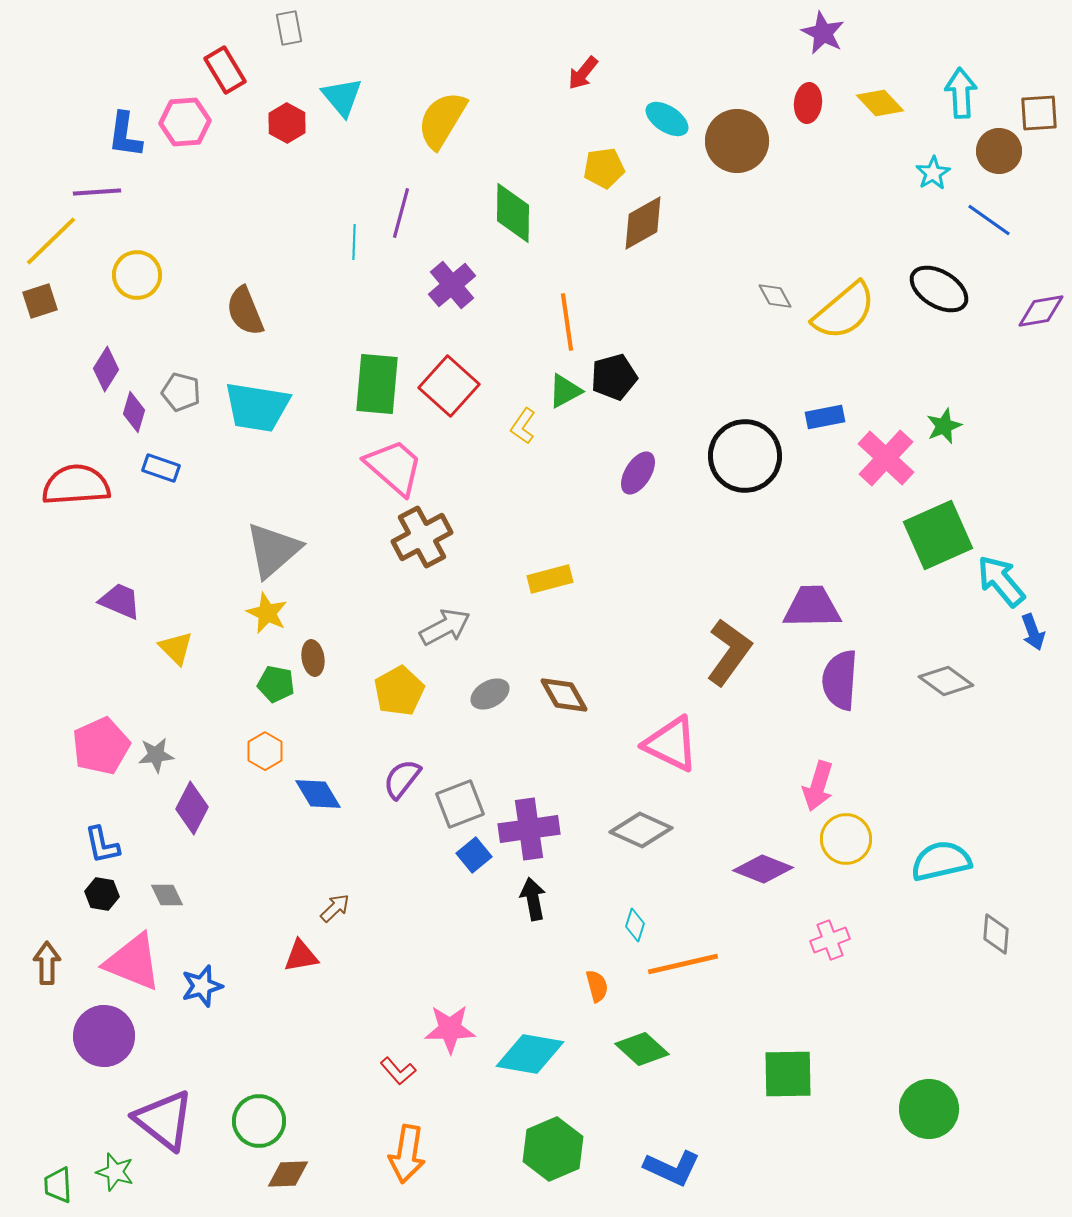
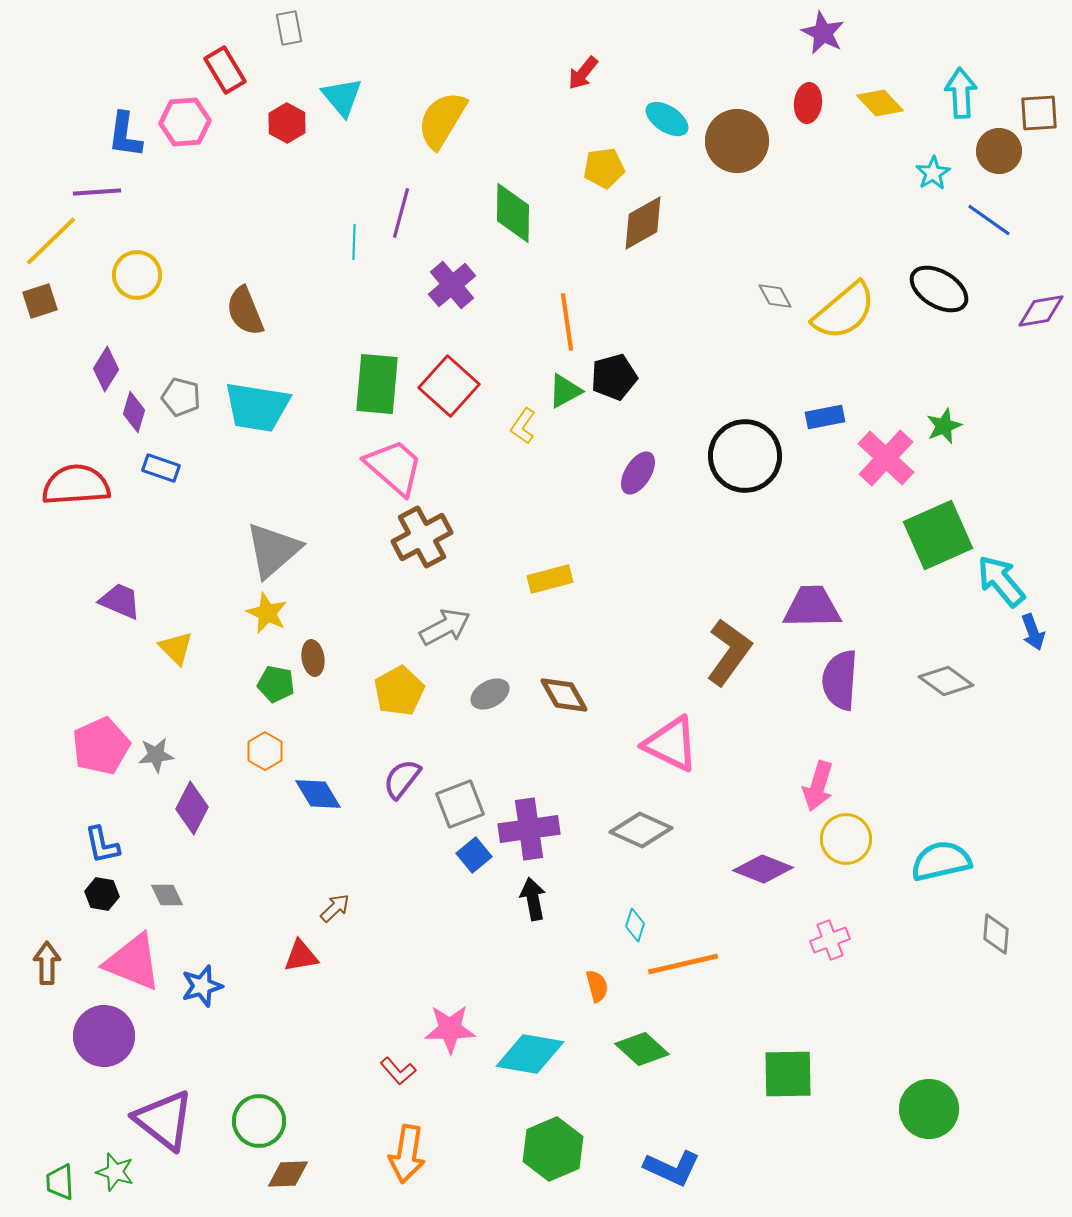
gray pentagon at (181, 392): moved 5 px down
green trapezoid at (58, 1185): moved 2 px right, 3 px up
